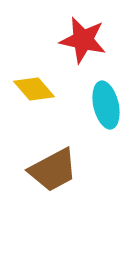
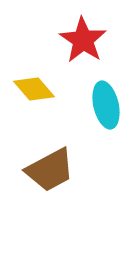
red star: rotated 21 degrees clockwise
brown trapezoid: moved 3 px left
